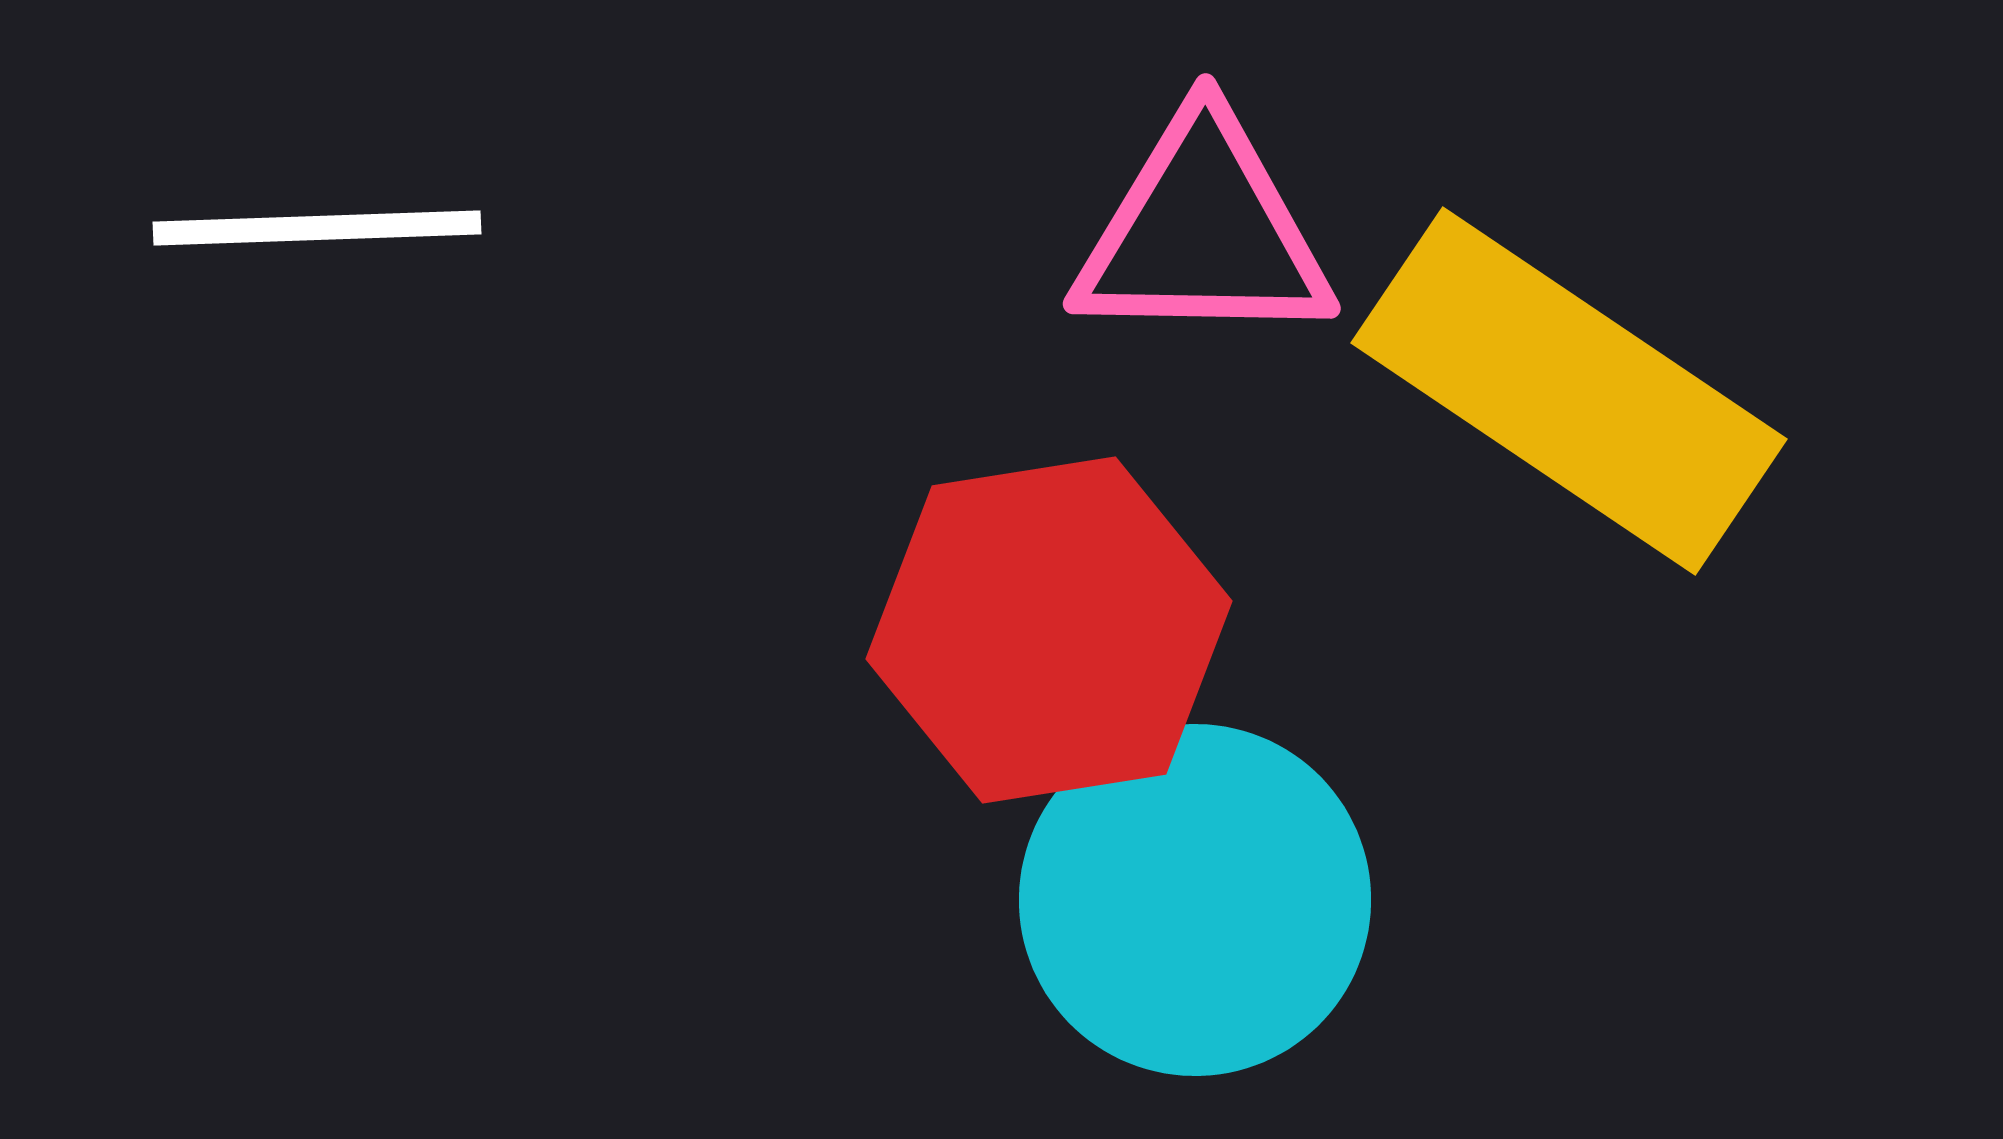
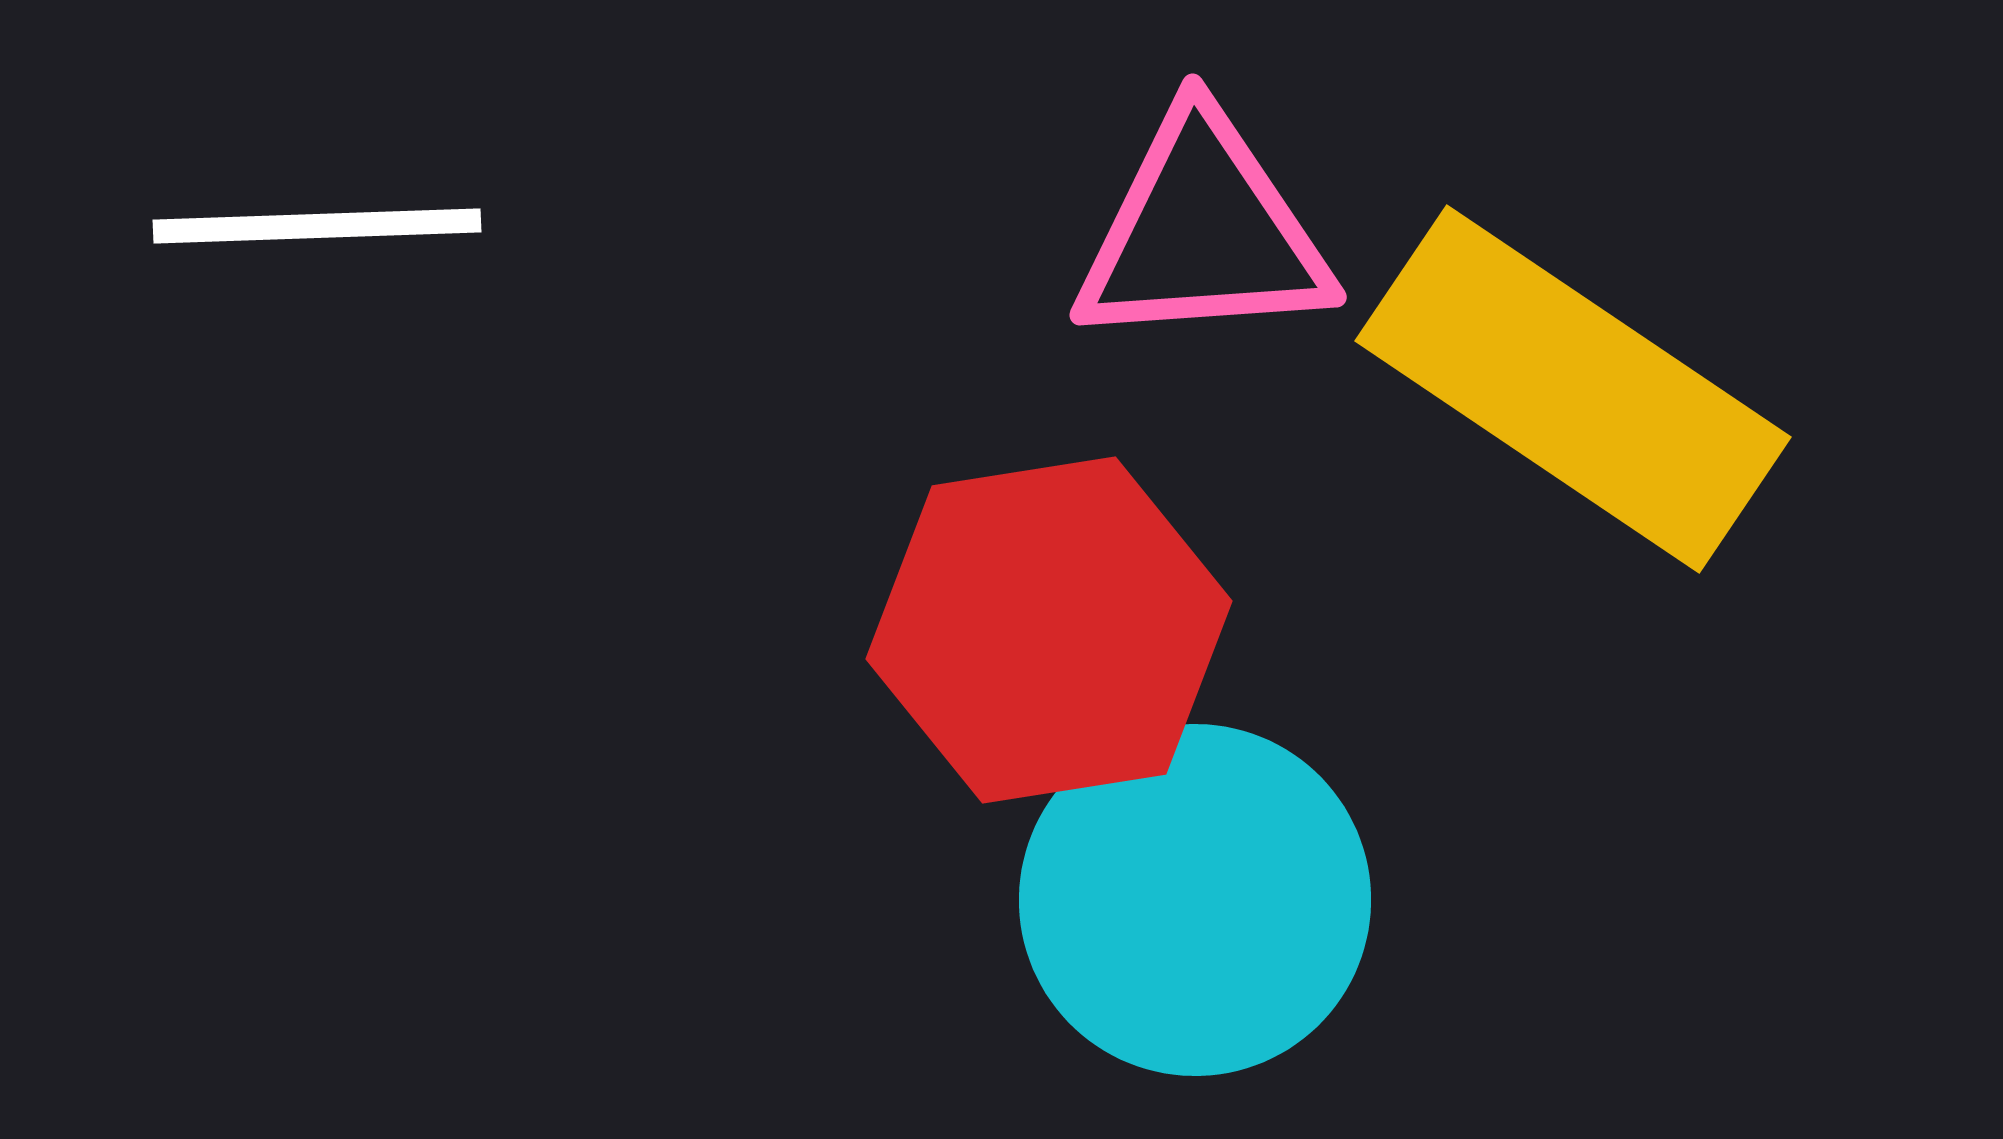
white line: moved 2 px up
pink triangle: rotated 5 degrees counterclockwise
yellow rectangle: moved 4 px right, 2 px up
